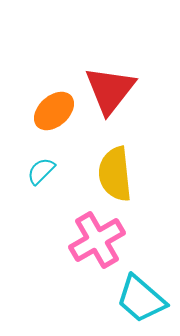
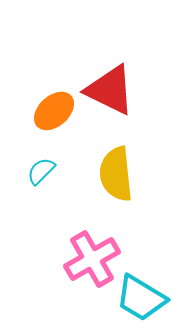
red triangle: rotated 42 degrees counterclockwise
yellow semicircle: moved 1 px right
pink cross: moved 5 px left, 19 px down
cyan trapezoid: moved 1 px up; rotated 10 degrees counterclockwise
